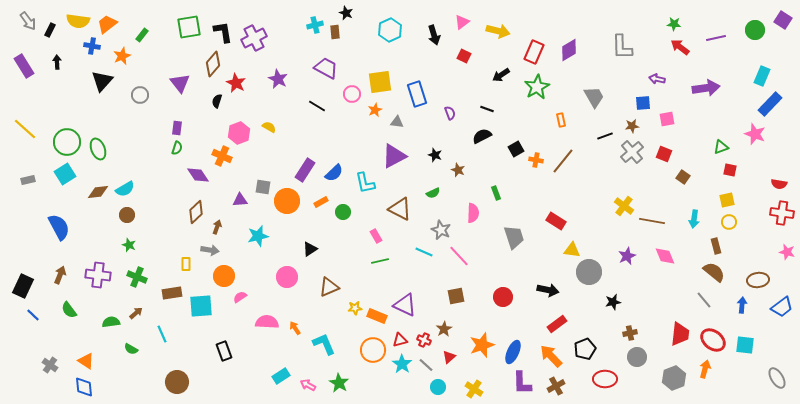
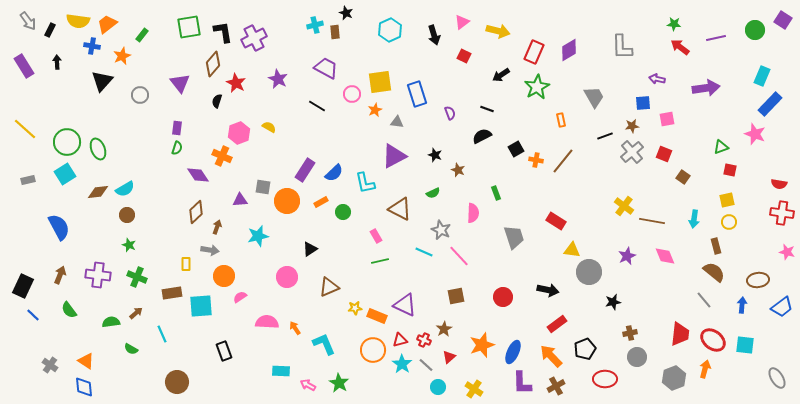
cyan rectangle at (281, 376): moved 5 px up; rotated 36 degrees clockwise
